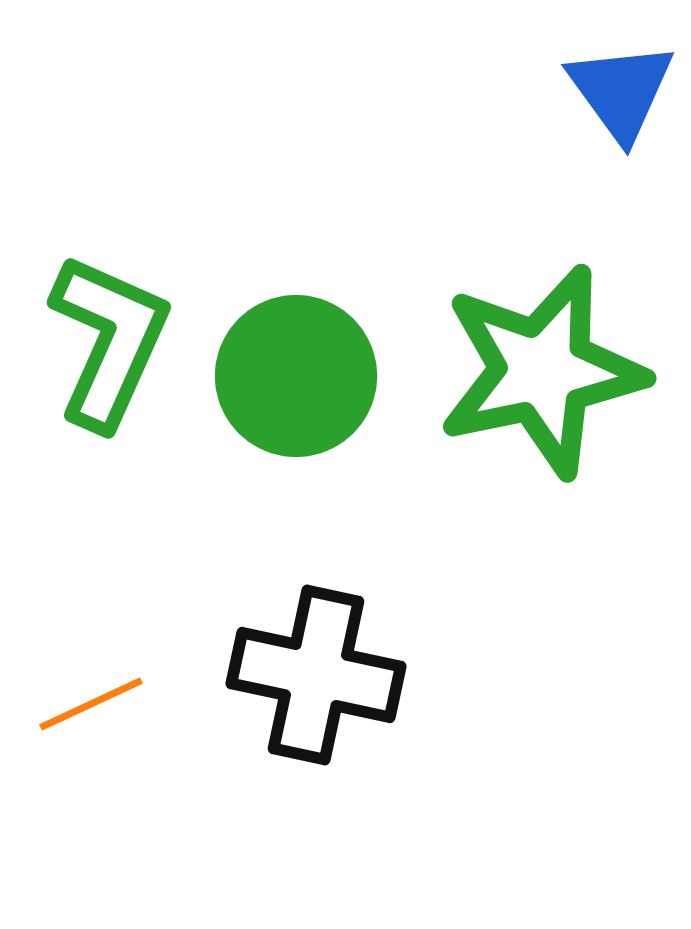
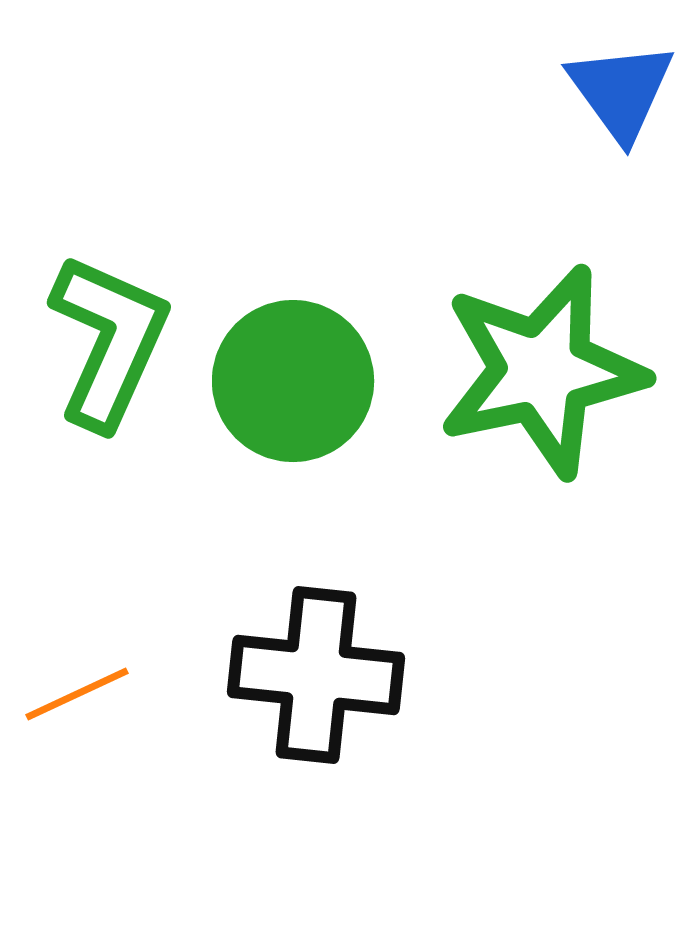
green circle: moved 3 px left, 5 px down
black cross: rotated 6 degrees counterclockwise
orange line: moved 14 px left, 10 px up
